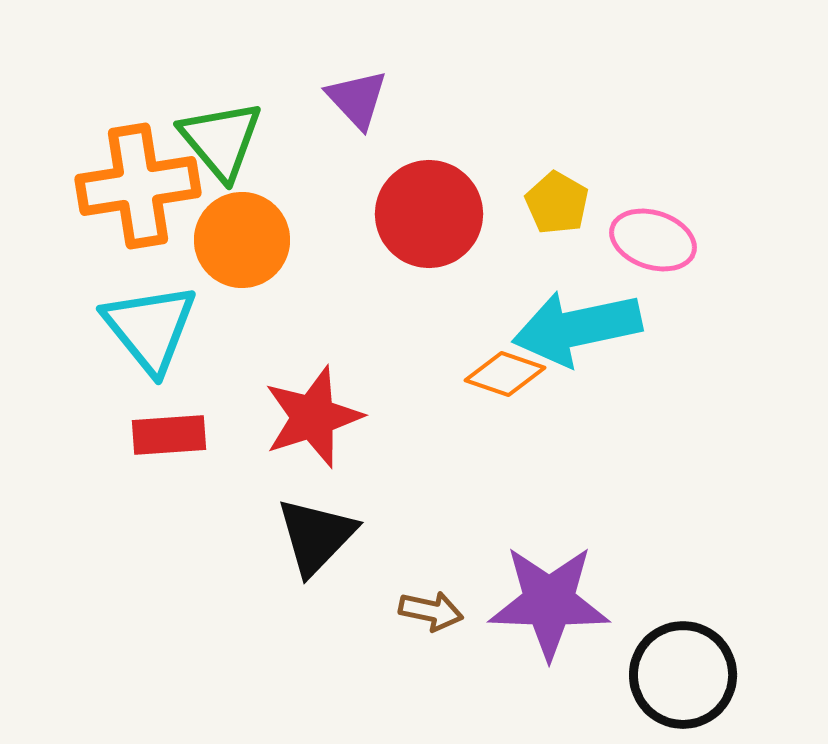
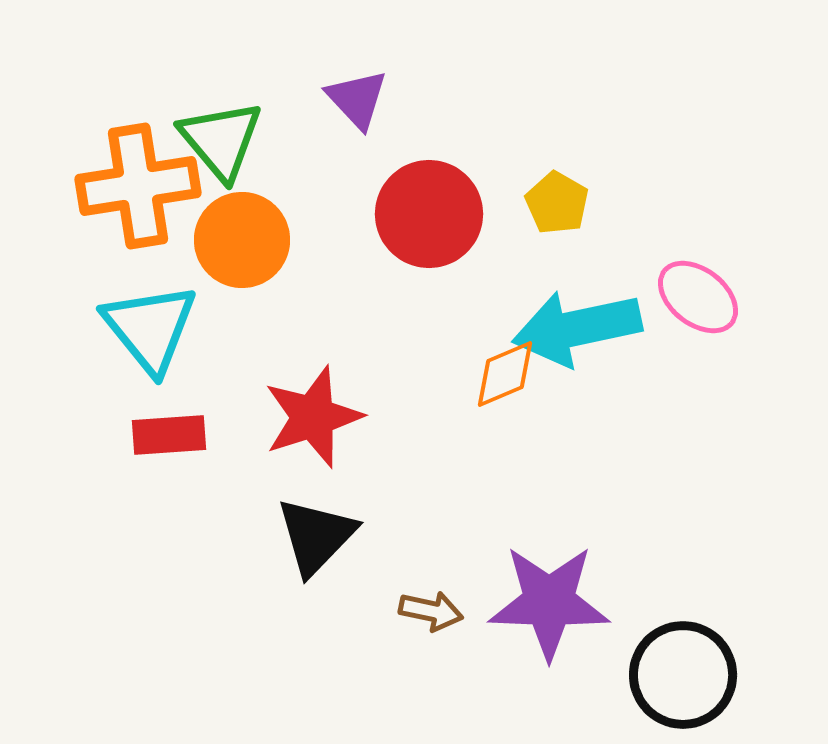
pink ellipse: moved 45 px right, 57 px down; rotated 20 degrees clockwise
orange diamond: rotated 42 degrees counterclockwise
